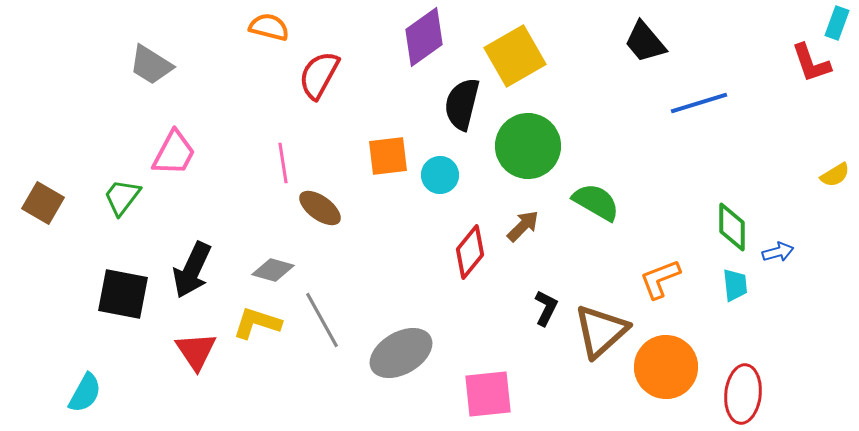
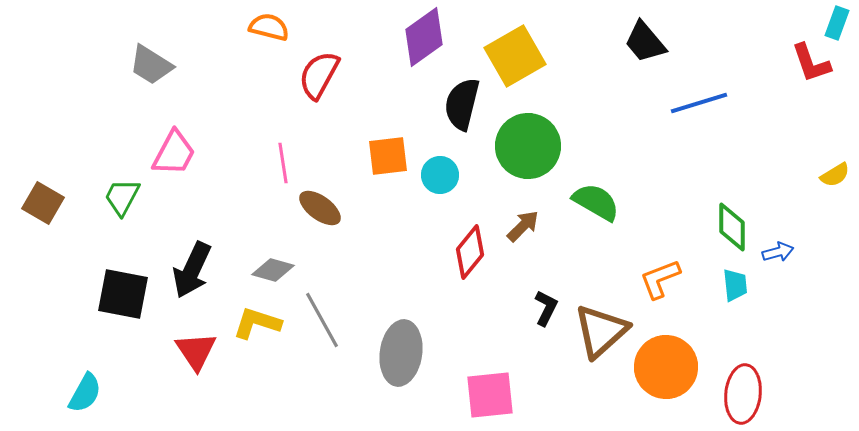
green trapezoid: rotated 9 degrees counterclockwise
gray ellipse: rotated 52 degrees counterclockwise
pink square: moved 2 px right, 1 px down
